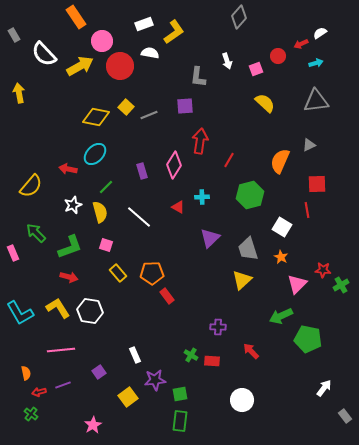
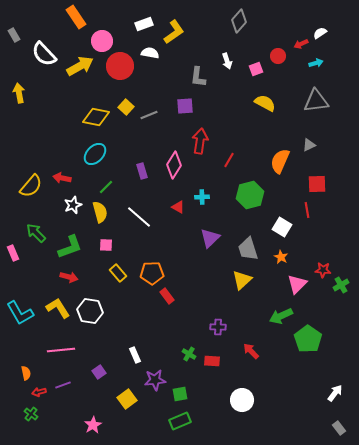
gray diamond at (239, 17): moved 4 px down
yellow semicircle at (265, 103): rotated 15 degrees counterclockwise
red arrow at (68, 169): moved 6 px left, 9 px down
pink square at (106, 245): rotated 16 degrees counterclockwise
green pentagon at (308, 339): rotated 24 degrees clockwise
green cross at (191, 355): moved 2 px left, 1 px up
white arrow at (324, 388): moved 11 px right, 5 px down
yellow square at (128, 397): moved 1 px left, 2 px down
gray rectangle at (345, 416): moved 6 px left, 12 px down
green rectangle at (180, 421): rotated 60 degrees clockwise
